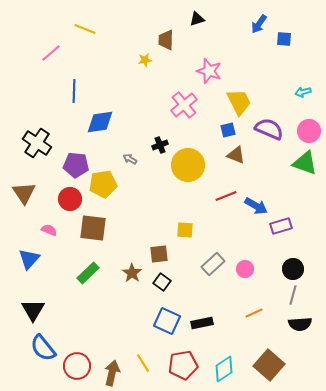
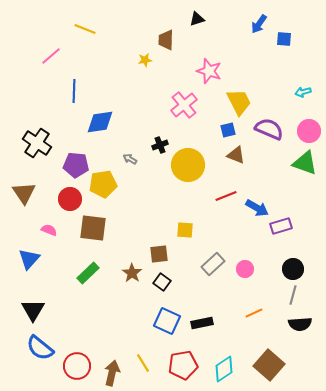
pink line at (51, 53): moved 3 px down
blue arrow at (256, 206): moved 1 px right, 2 px down
blue semicircle at (43, 348): moved 3 px left; rotated 12 degrees counterclockwise
